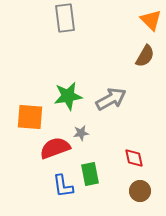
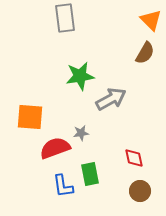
brown semicircle: moved 3 px up
green star: moved 12 px right, 20 px up
